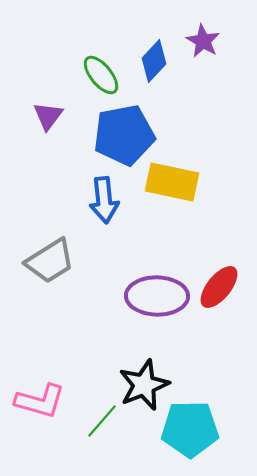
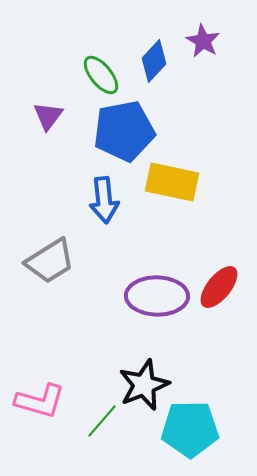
blue pentagon: moved 4 px up
